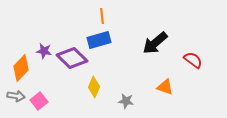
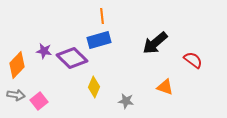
orange diamond: moved 4 px left, 3 px up
gray arrow: moved 1 px up
